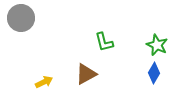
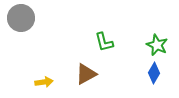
yellow arrow: rotated 18 degrees clockwise
